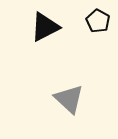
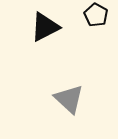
black pentagon: moved 2 px left, 6 px up
